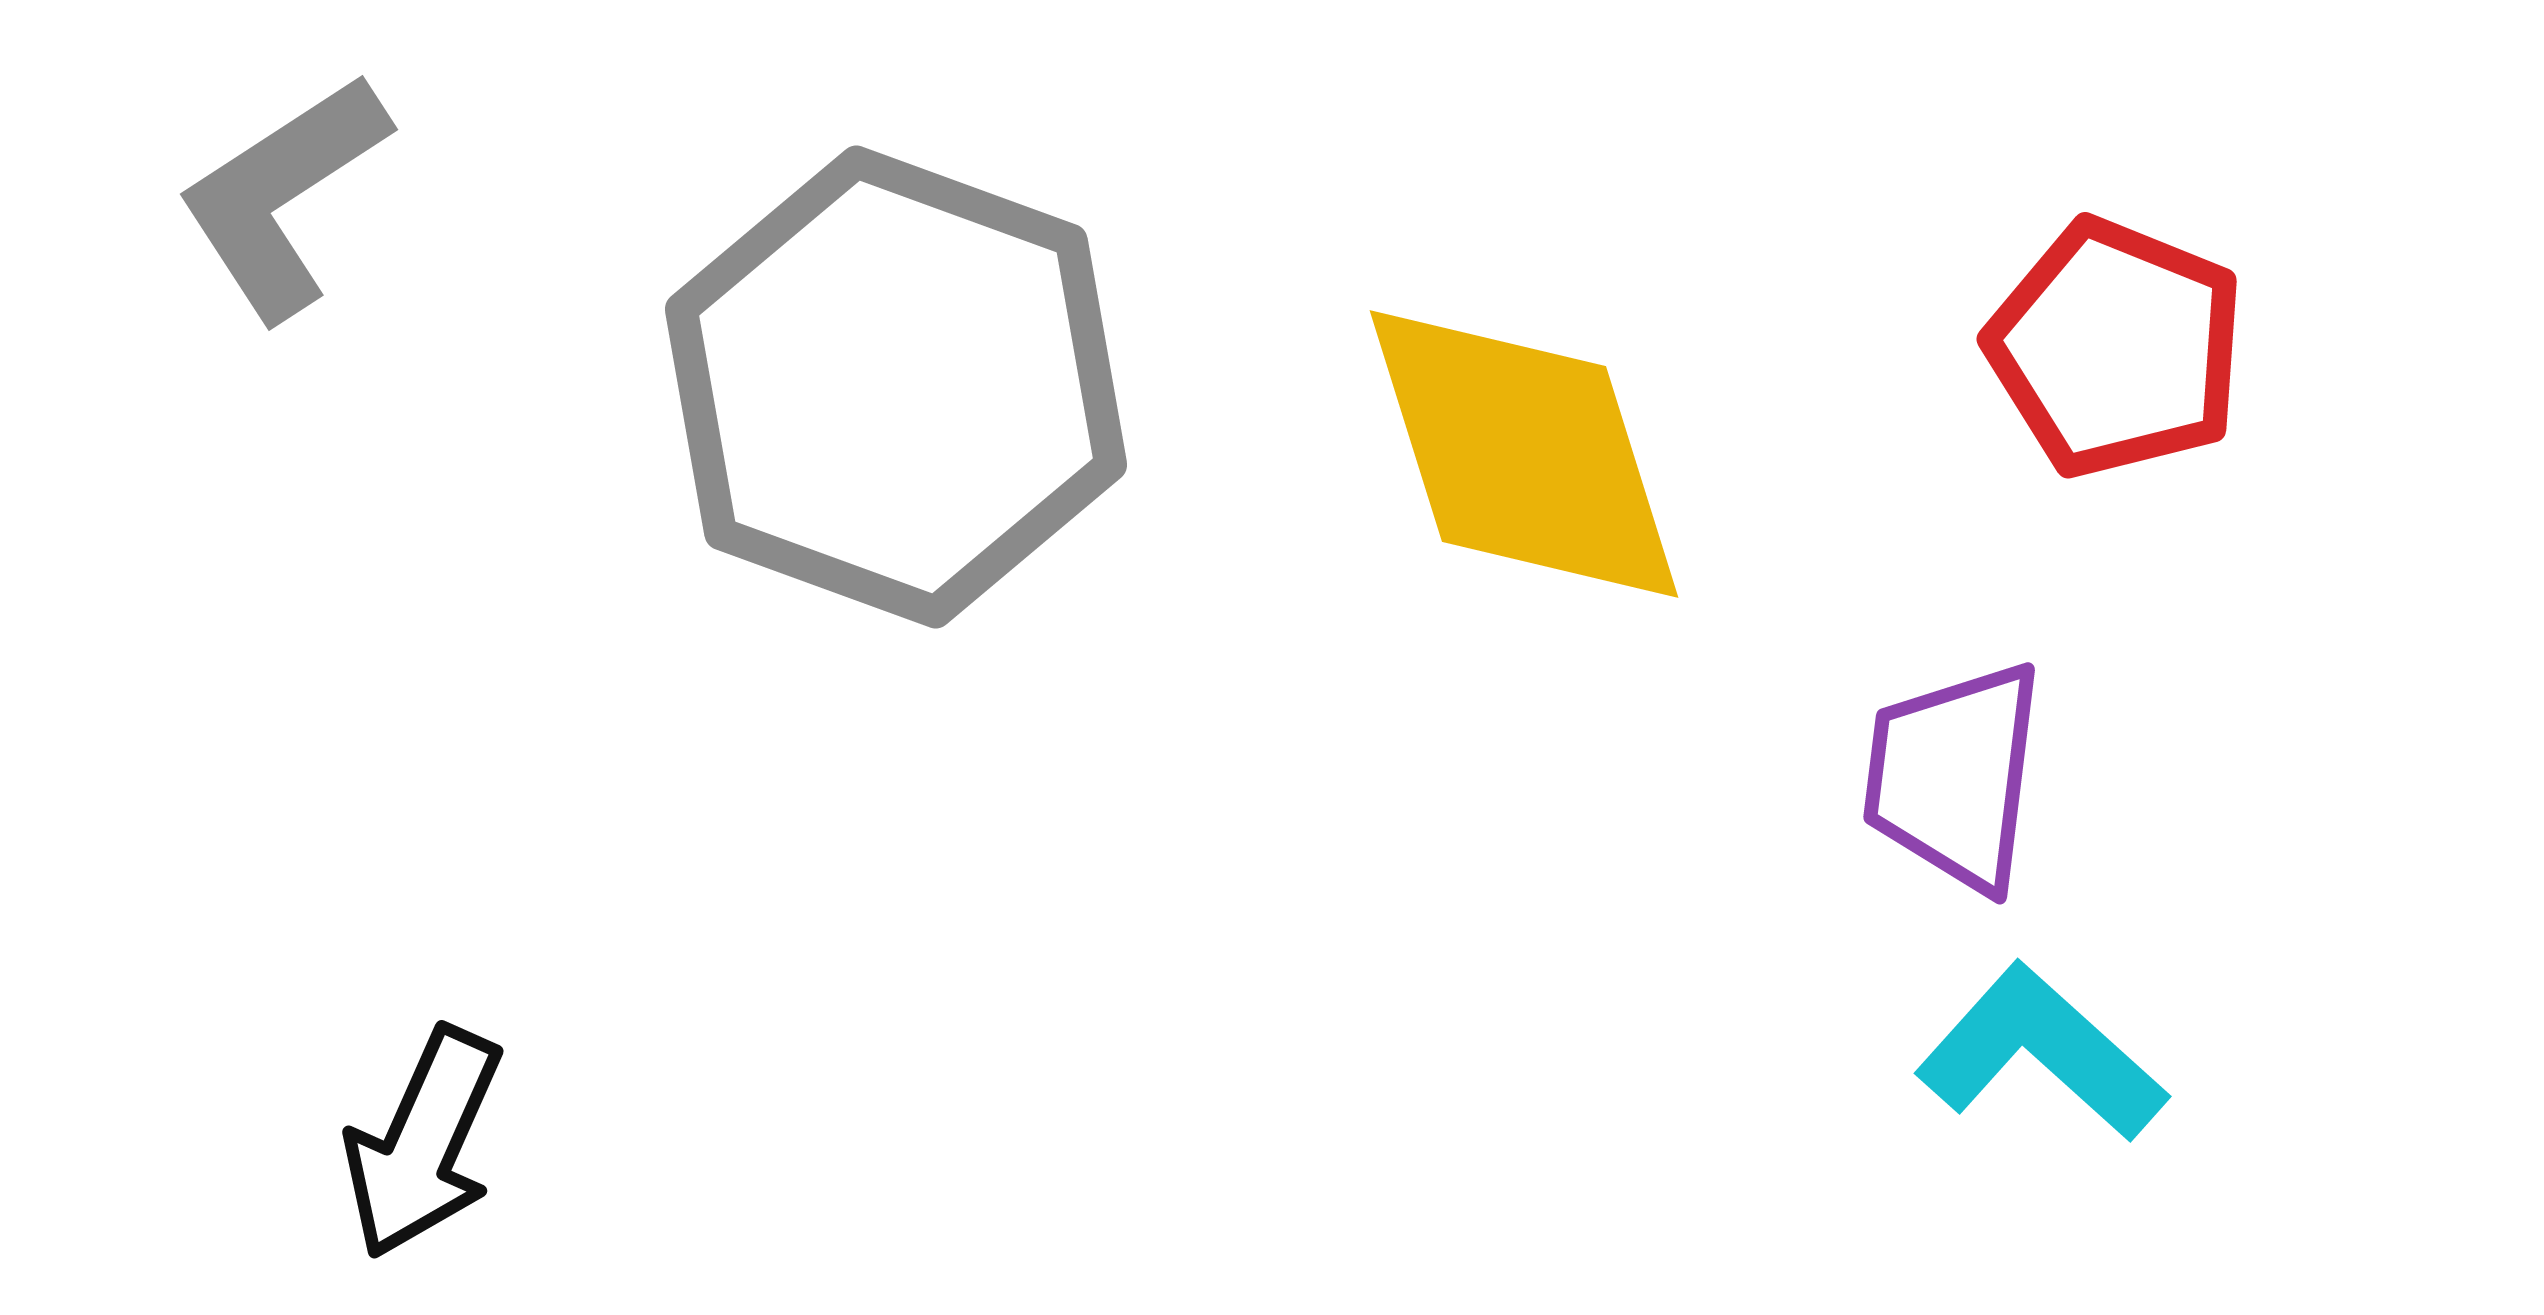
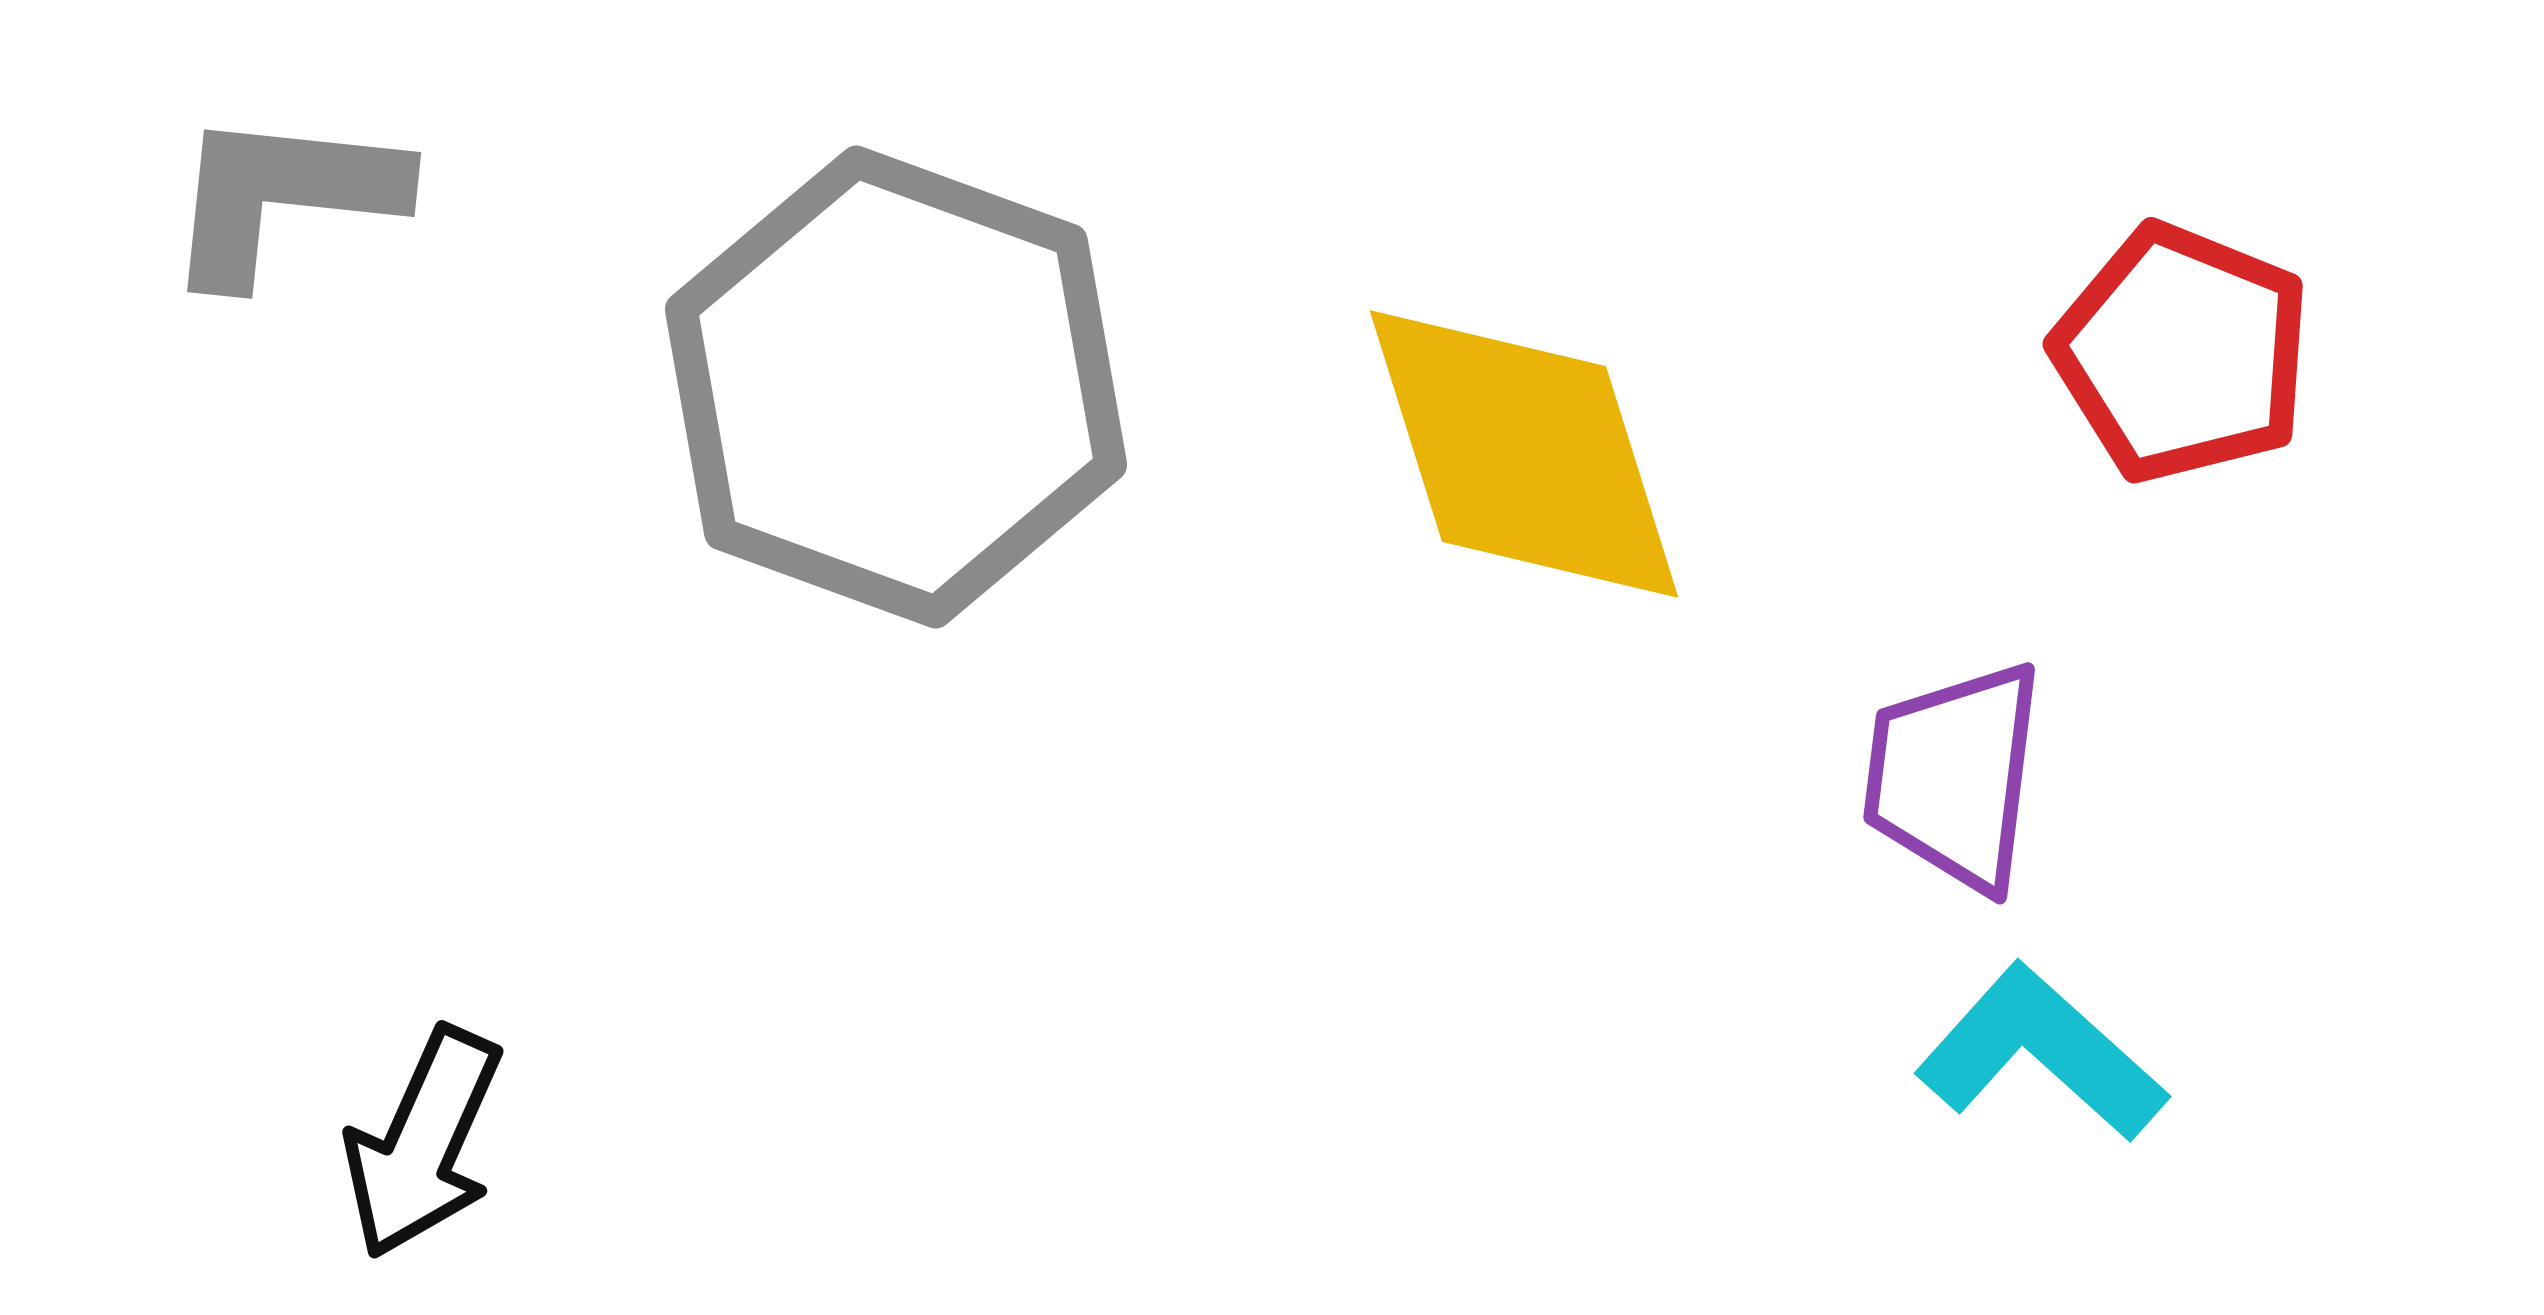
gray L-shape: rotated 39 degrees clockwise
red pentagon: moved 66 px right, 5 px down
